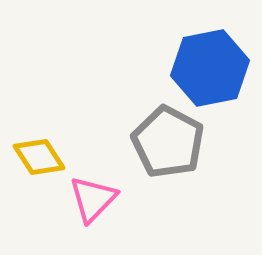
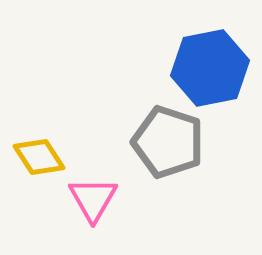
gray pentagon: rotated 10 degrees counterclockwise
pink triangle: rotated 14 degrees counterclockwise
